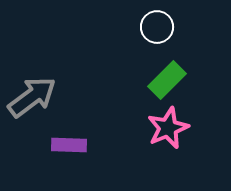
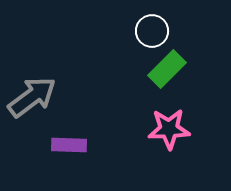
white circle: moved 5 px left, 4 px down
green rectangle: moved 11 px up
pink star: moved 1 px right, 1 px down; rotated 21 degrees clockwise
